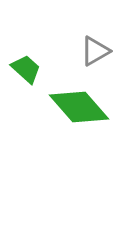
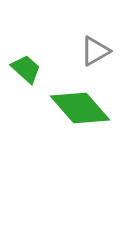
green diamond: moved 1 px right, 1 px down
